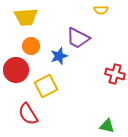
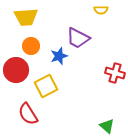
red cross: moved 1 px up
green triangle: rotated 28 degrees clockwise
